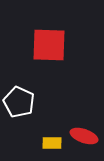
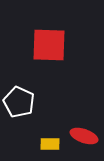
yellow rectangle: moved 2 px left, 1 px down
